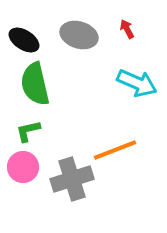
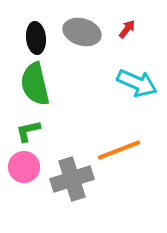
red arrow: rotated 66 degrees clockwise
gray ellipse: moved 3 px right, 3 px up
black ellipse: moved 12 px right, 2 px up; rotated 52 degrees clockwise
orange line: moved 4 px right
pink circle: moved 1 px right
